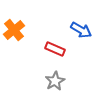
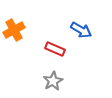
orange cross: rotated 10 degrees clockwise
gray star: moved 2 px left
